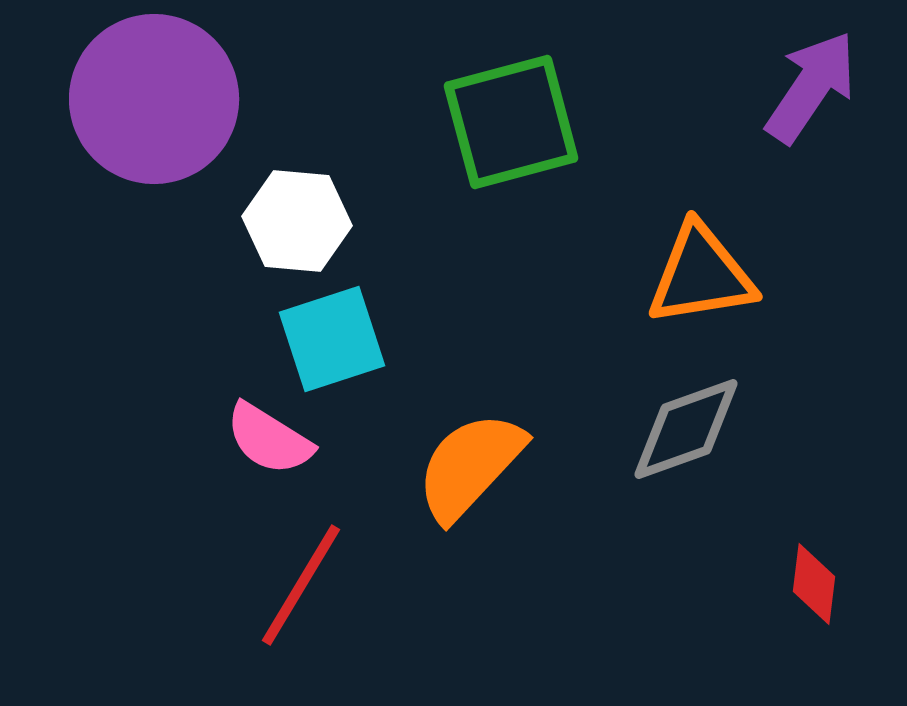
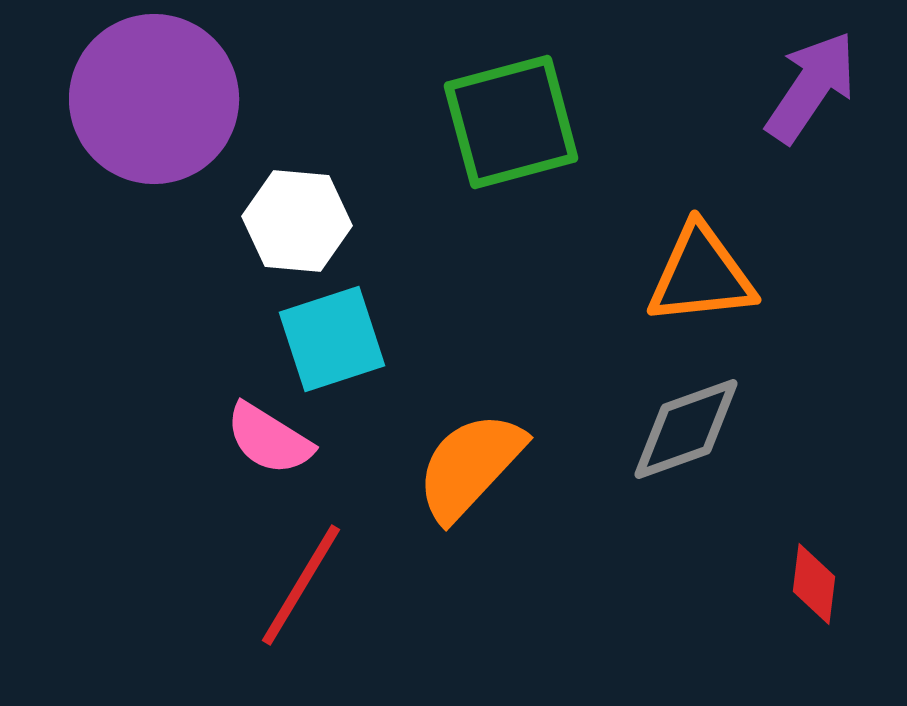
orange triangle: rotated 3 degrees clockwise
